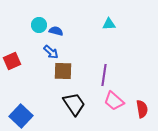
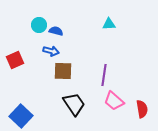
blue arrow: moved 1 px up; rotated 28 degrees counterclockwise
red square: moved 3 px right, 1 px up
